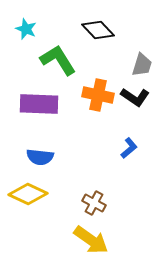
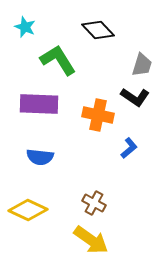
cyan star: moved 1 px left, 2 px up
orange cross: moved 20 px down
yellow diamond: moved 16 px down
